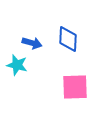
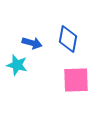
blue diamond: rotated 8 degrees clockwise
pink square: moved 1 px right, 7 px up
